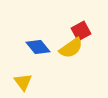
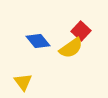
red square: rotated 18 degrees counterclockwise
blue diamond: moved 6 px up
